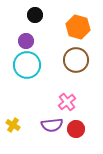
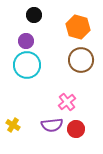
black circle: moved 1 px left
brown circle: moved 5 px right
